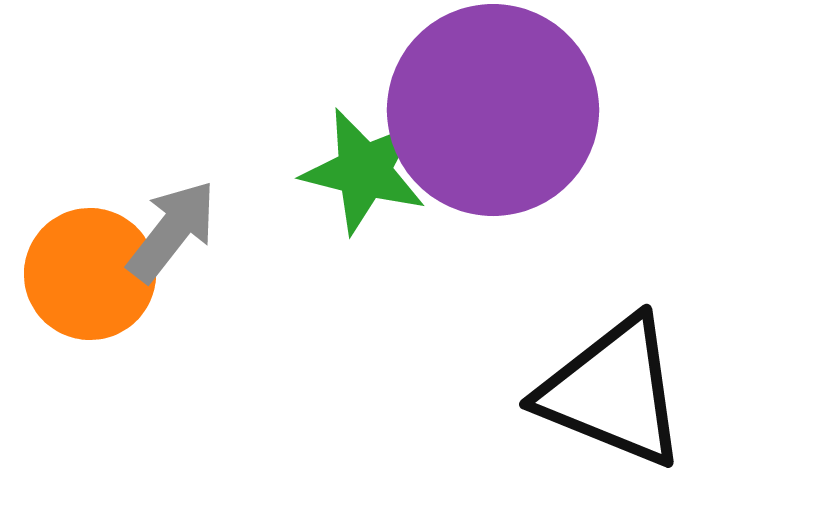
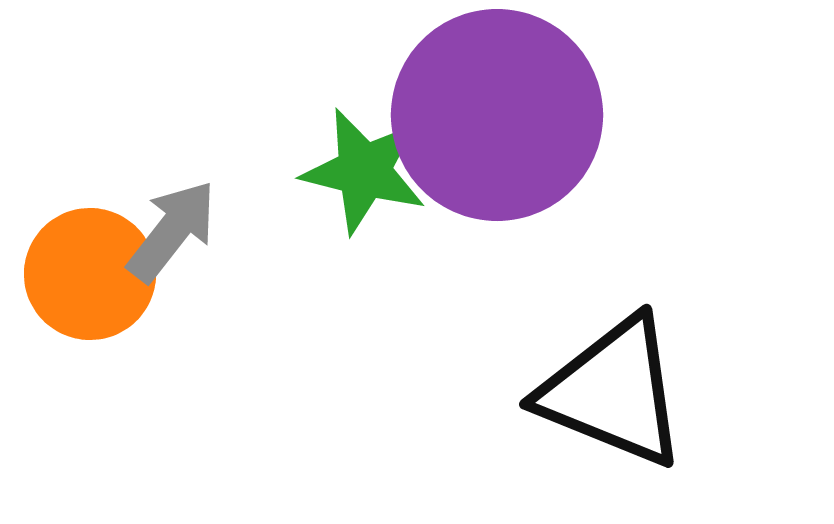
purple circle: moved 4 px right, 5 px down
